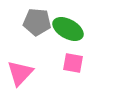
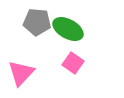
pink square: rotated 25 degrees clockwise
pink triangle: moved 1 px right
